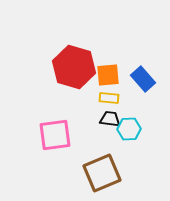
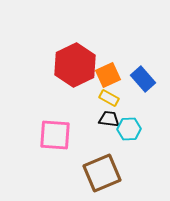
red hexagon: moved 1 px right, 2 px up; rotated 18 degrees clockwise
orange square: rotated 20 degrees counterclockwise
yellow rectangle: rotated 24 degrees clockwise
black trapezoid: moved 1 px left
pink square: rotated 12 degrees clockwise
